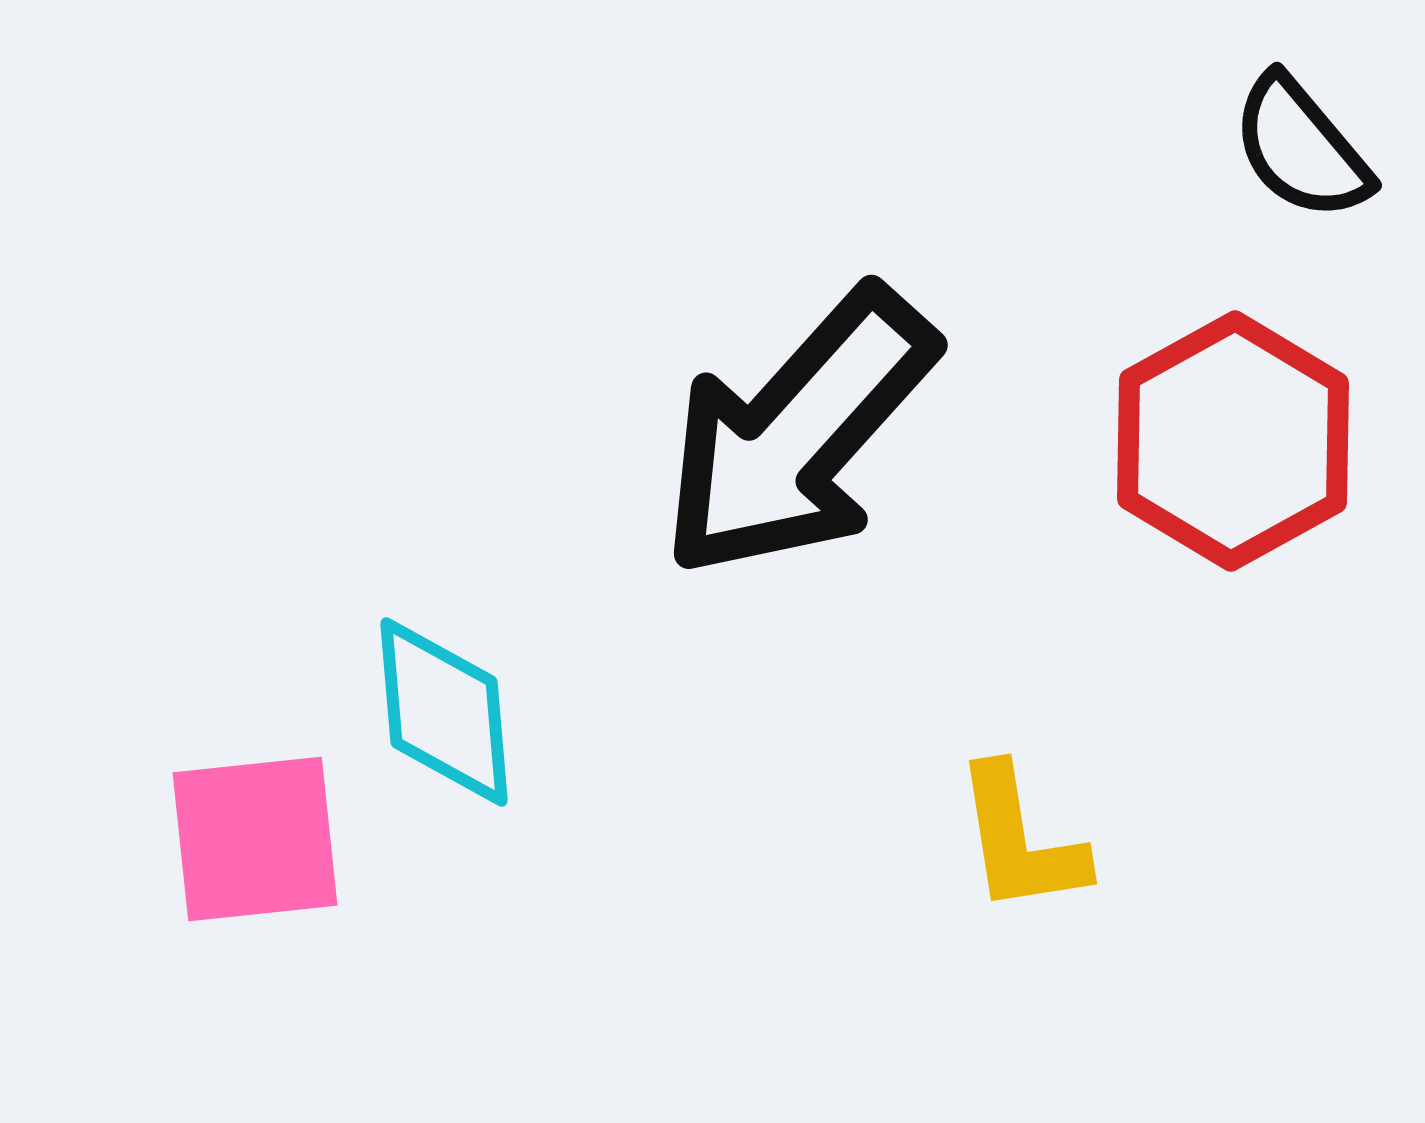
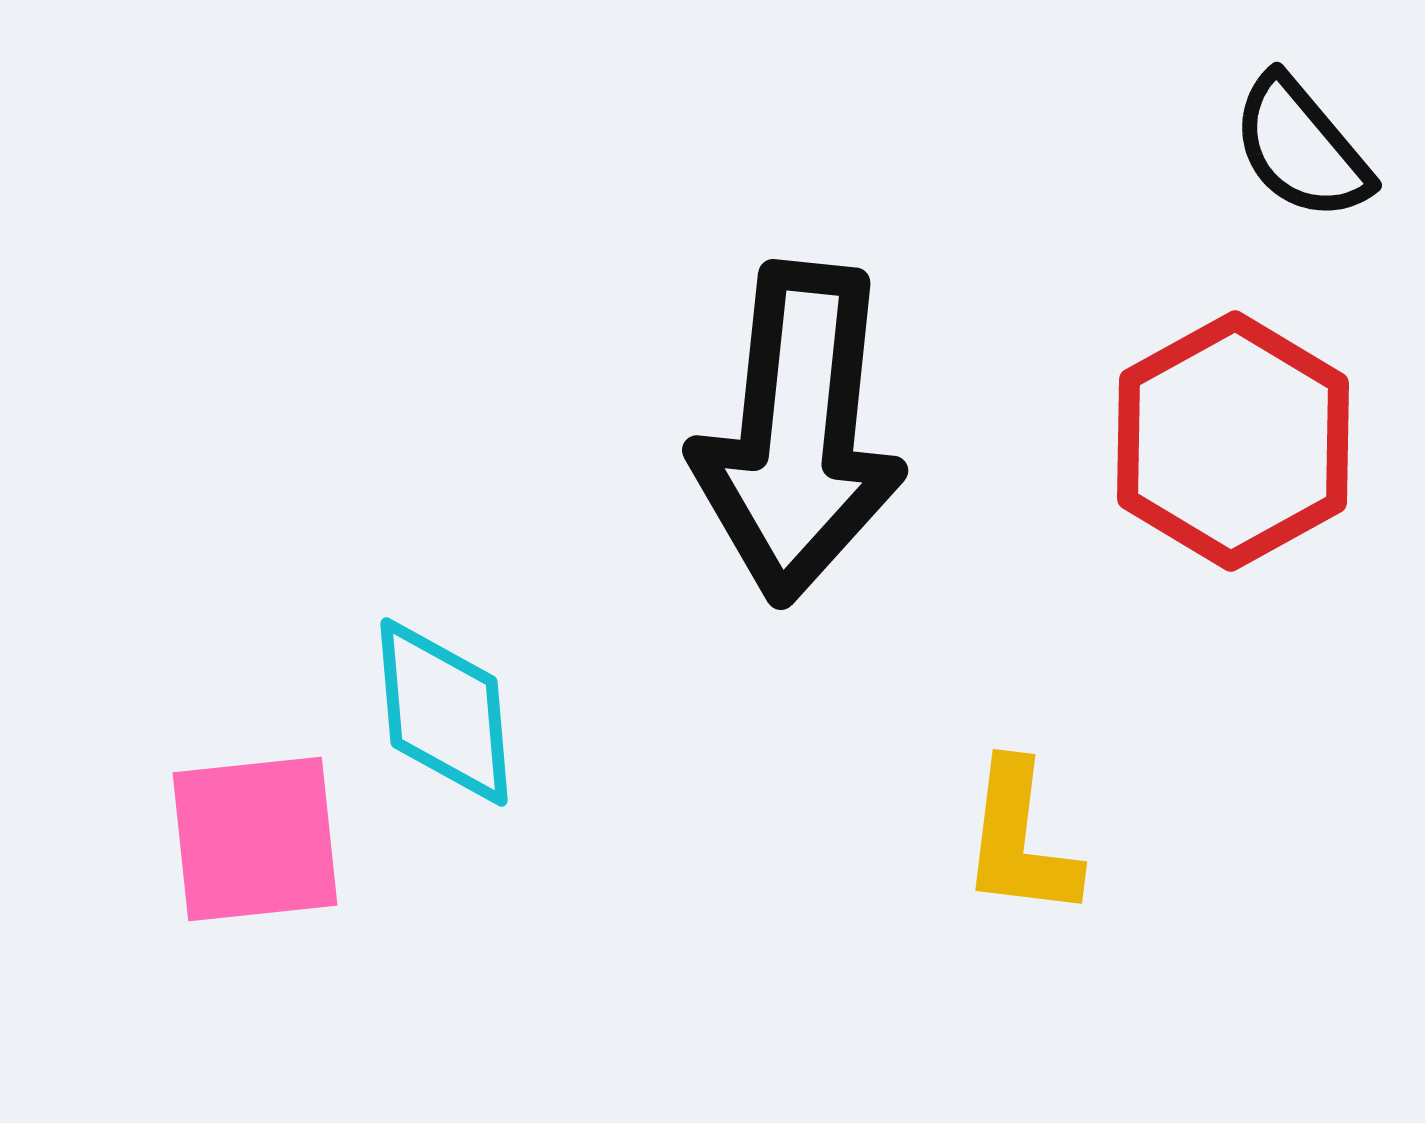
black arrow: rotated 36 degrees counterclockwise
yellow L-shape: rotated 16 degrees clockwise
